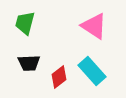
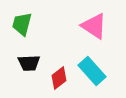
green trapezoid: moved 3 px left, 1 px down
red diamond: moved 1 px down
